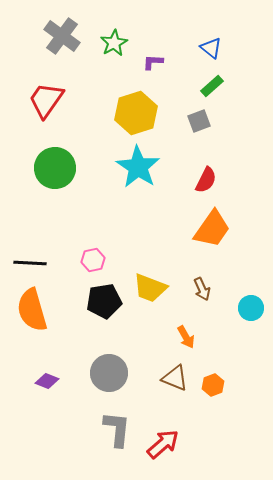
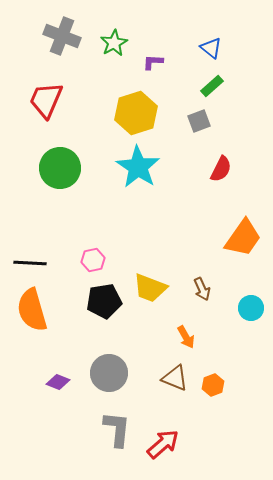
gray cross: rotated 15 degrees counterclockwise
red trapezoid: rotated 12 degrees counterclockwise
green circle: moved 5 px right
red semicircle: moved 15 px right, 11 px up
orange trapezoid: moved 31 px right, 9 px down
purple diamond: moved 11 px right, 1 px down
